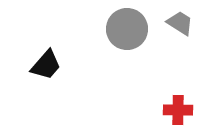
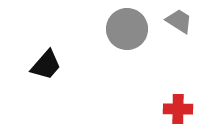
gray trapezoid: moved 1 px left, 2 px up
red cross: moved 1 px up
